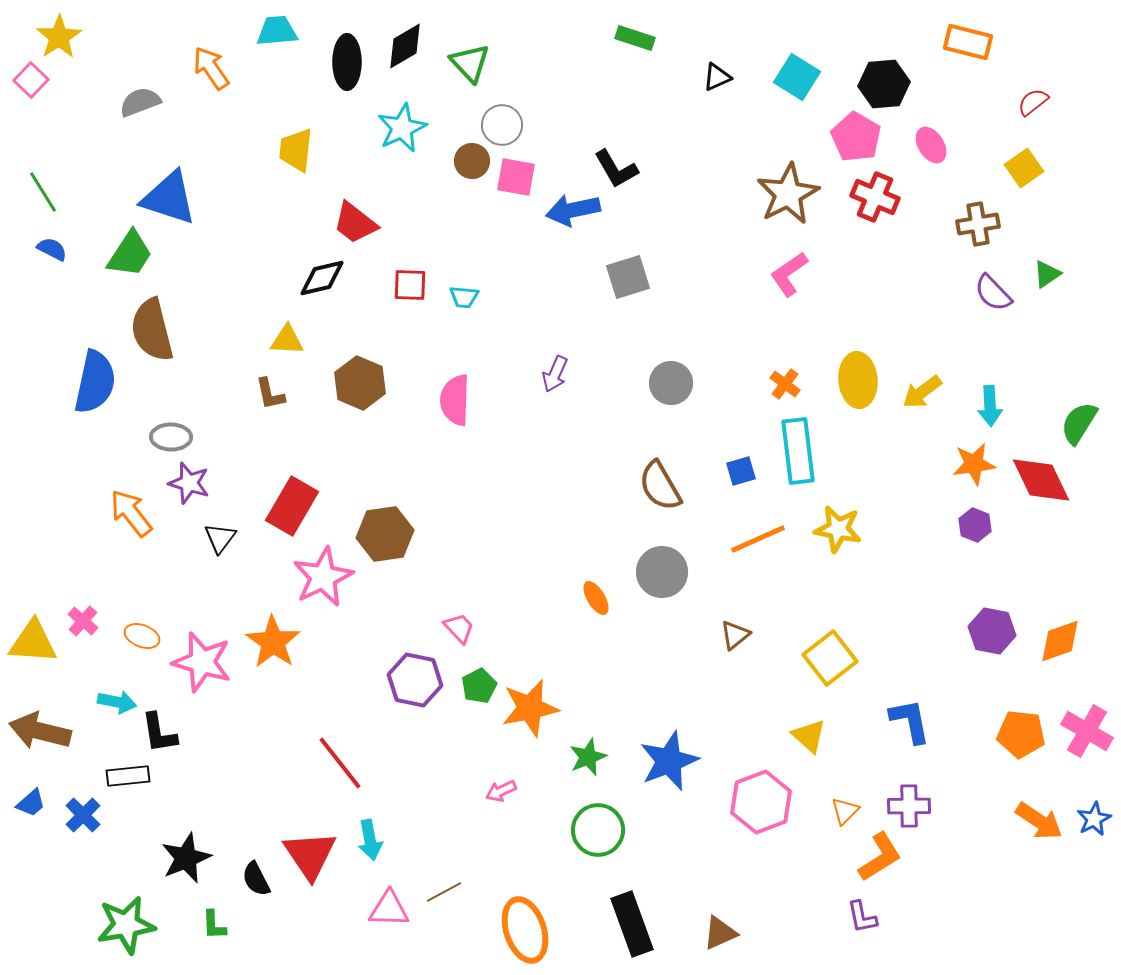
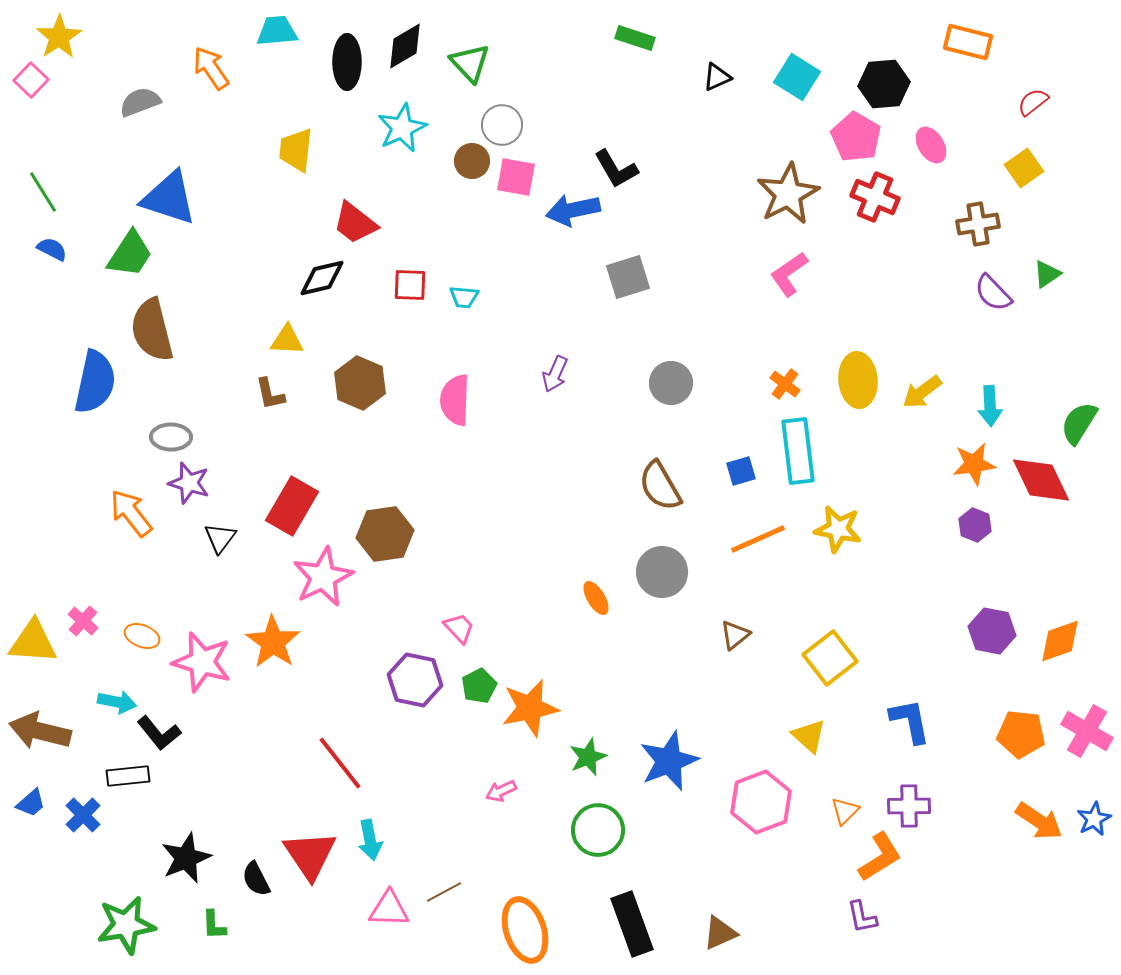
black L-shape at (159, 733): rotated 30 degrees counterclockwise
